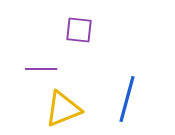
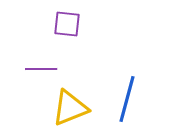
purple square: moved 12 px left, 6 px up
yellow triangle: moved 7 px right, 1 px up
